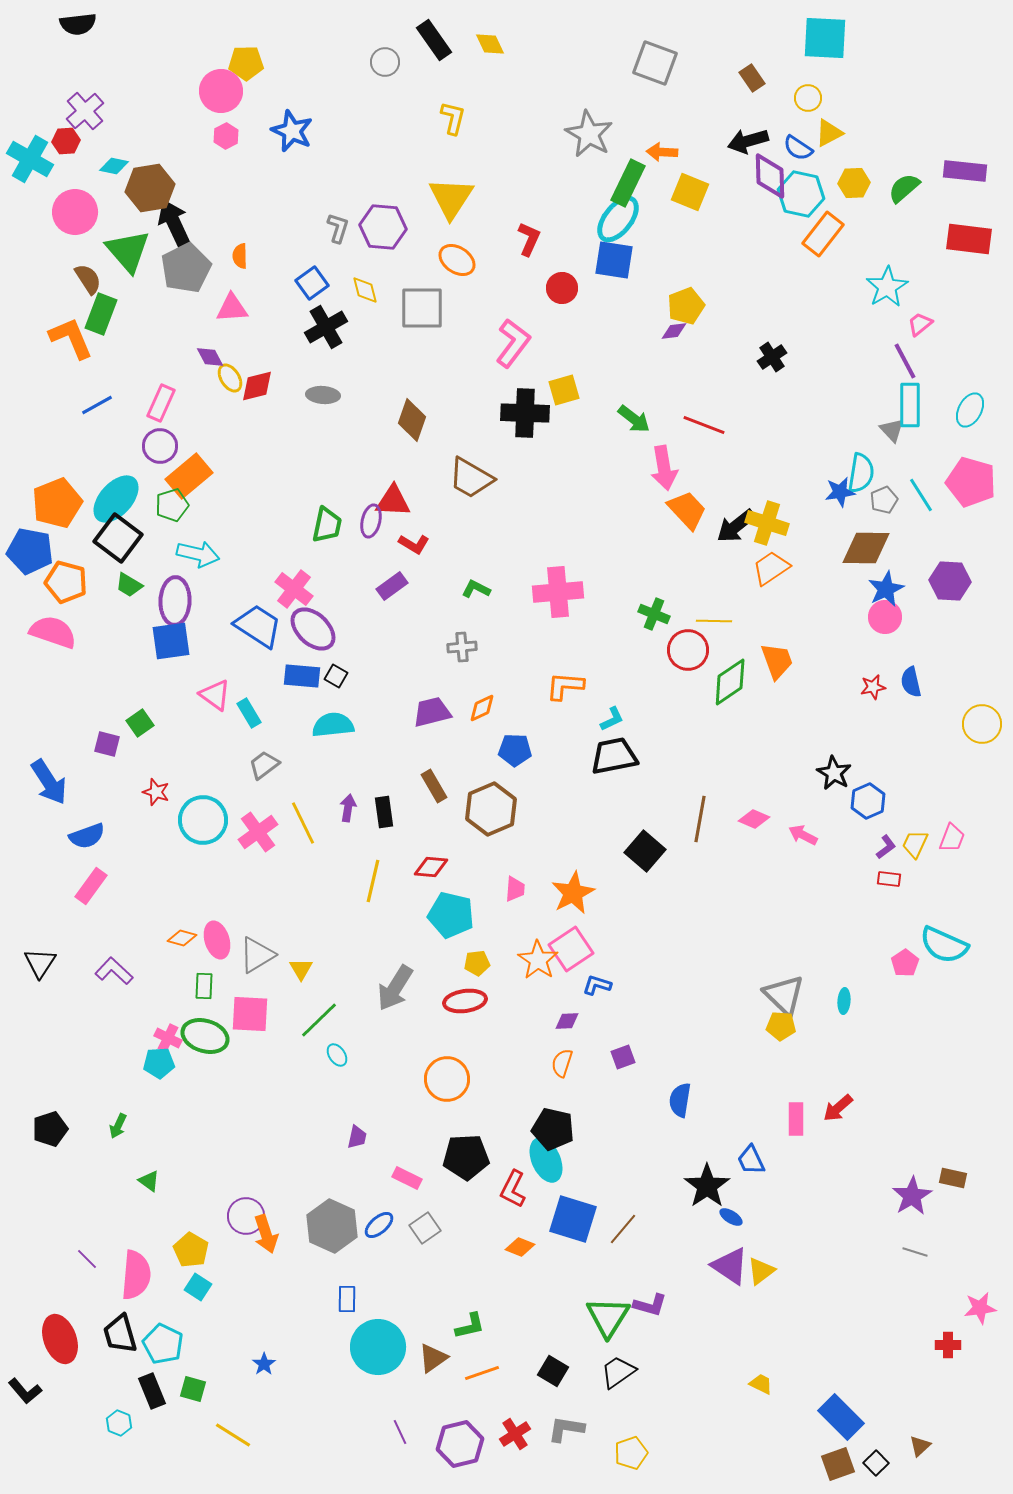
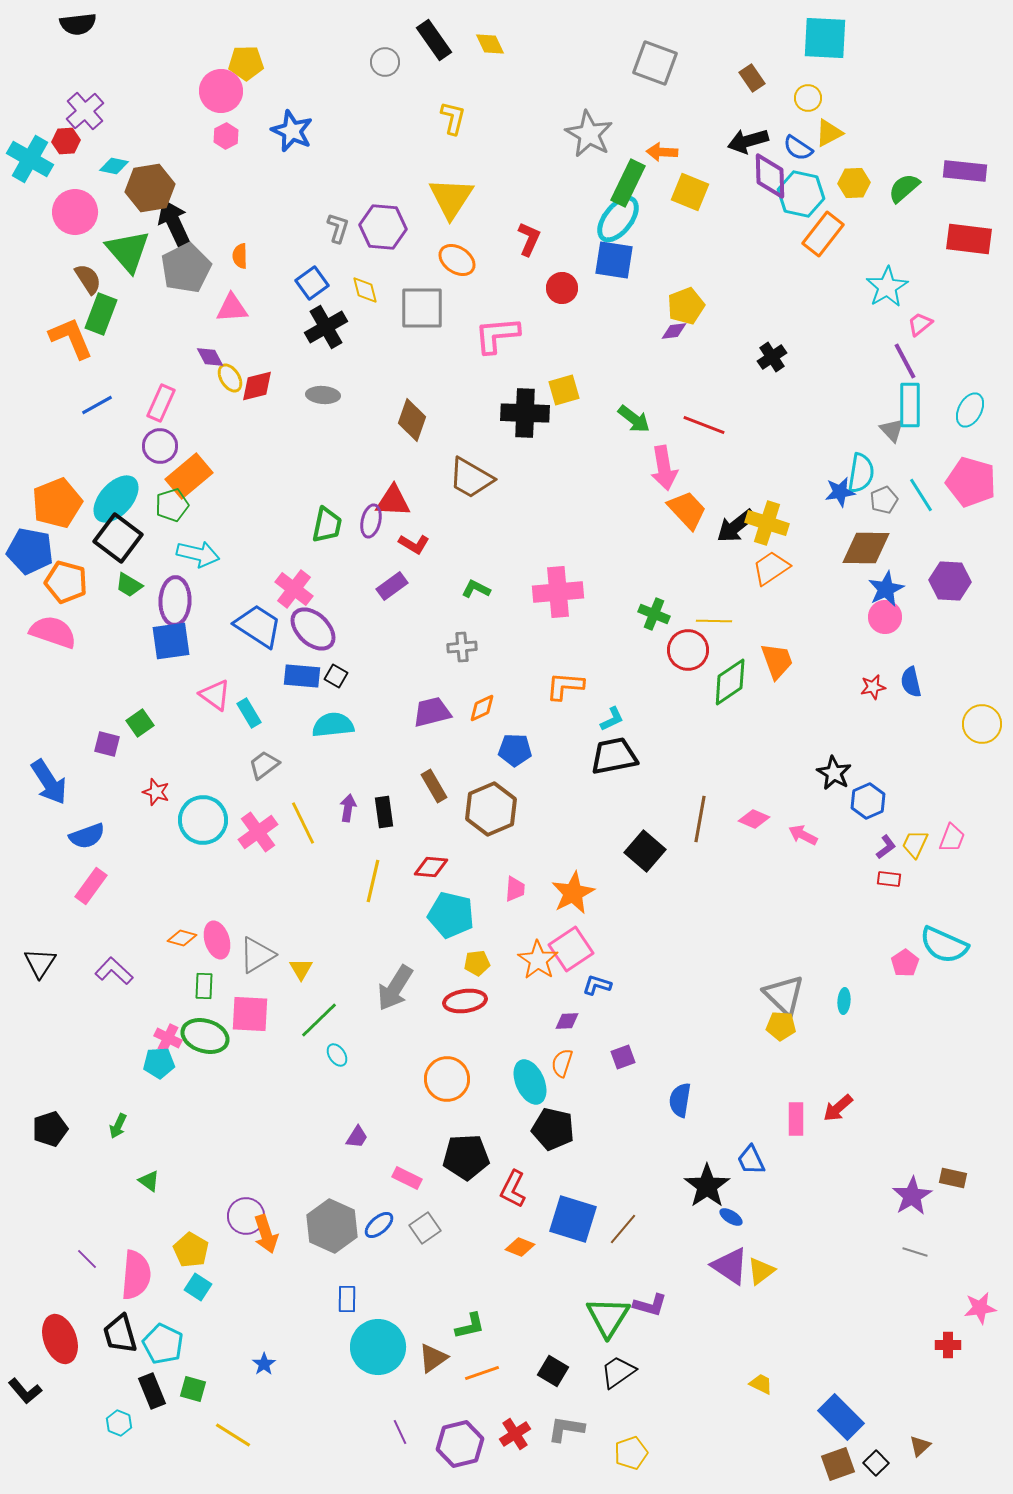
pink L-shape at (513, 343): moved 16 px left, 8 px up; rotated 132 degrees counterclockwise
purple trapezoid at (357, 1137): rotated 20 degrees clockwise
cyan ellipse at (546, 1160): moved 16 px left, 78 px up
